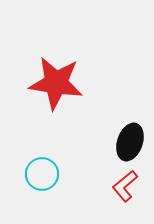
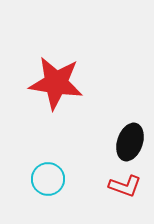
cyan circle: moved 6 px right, 5 px down
red L-shape: rotated 120 degrees counterclockwise
